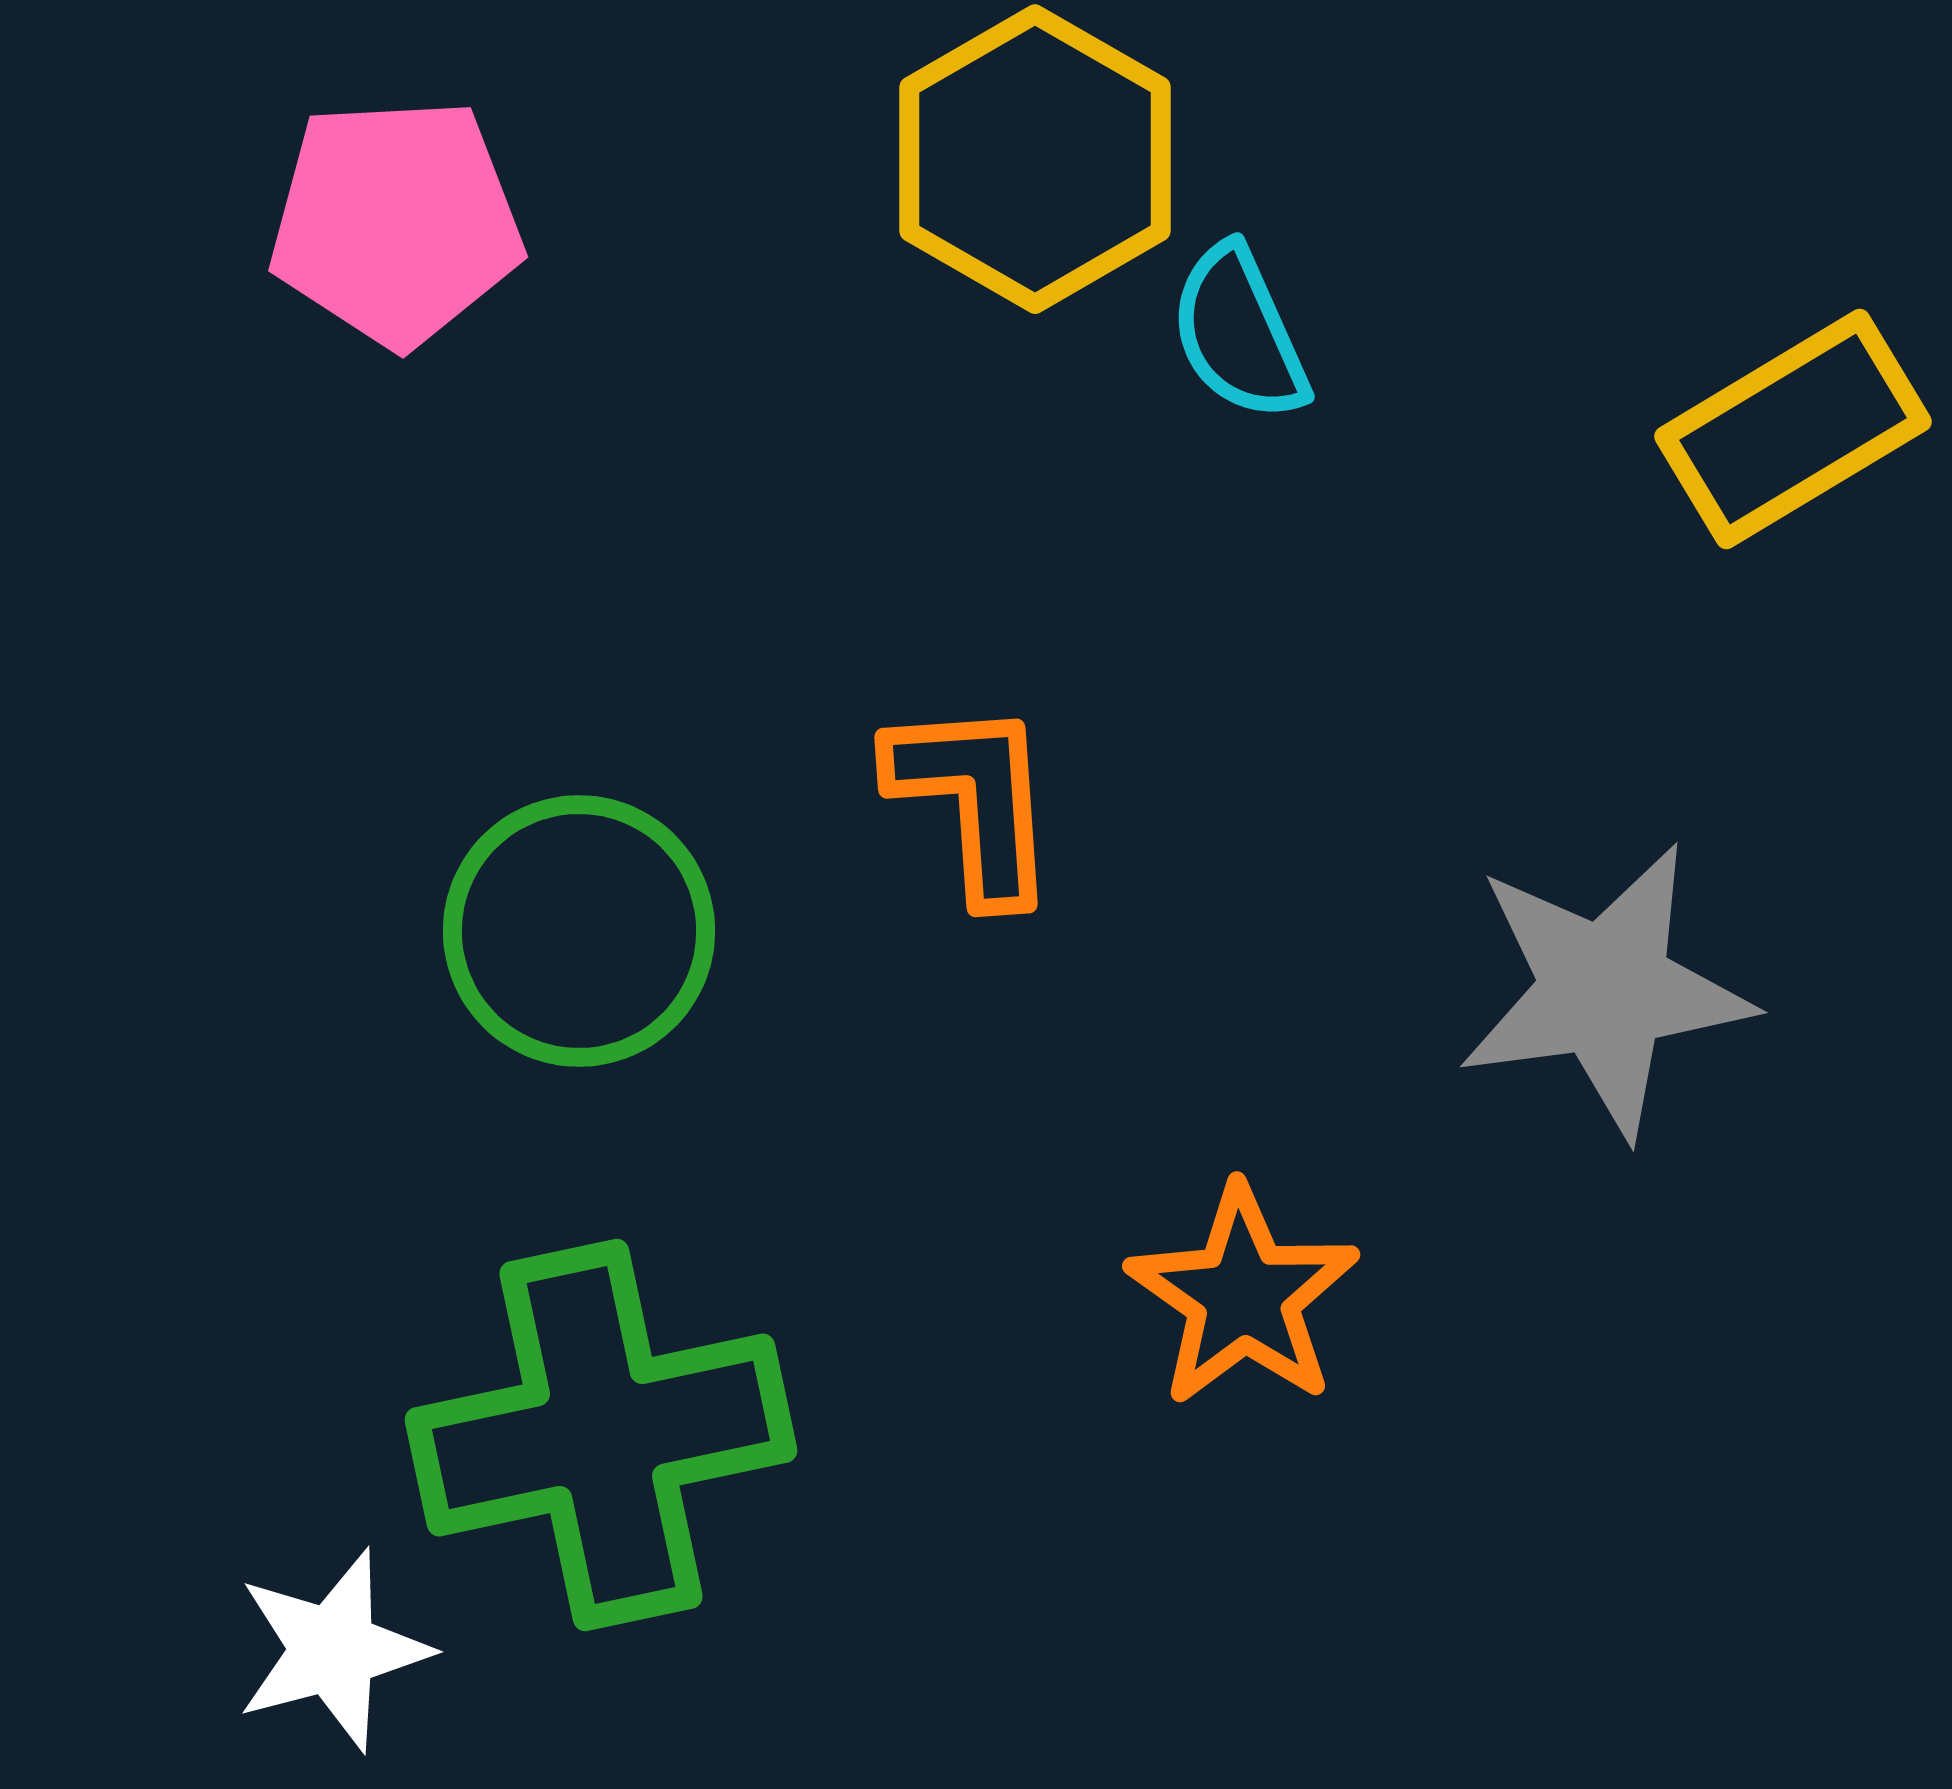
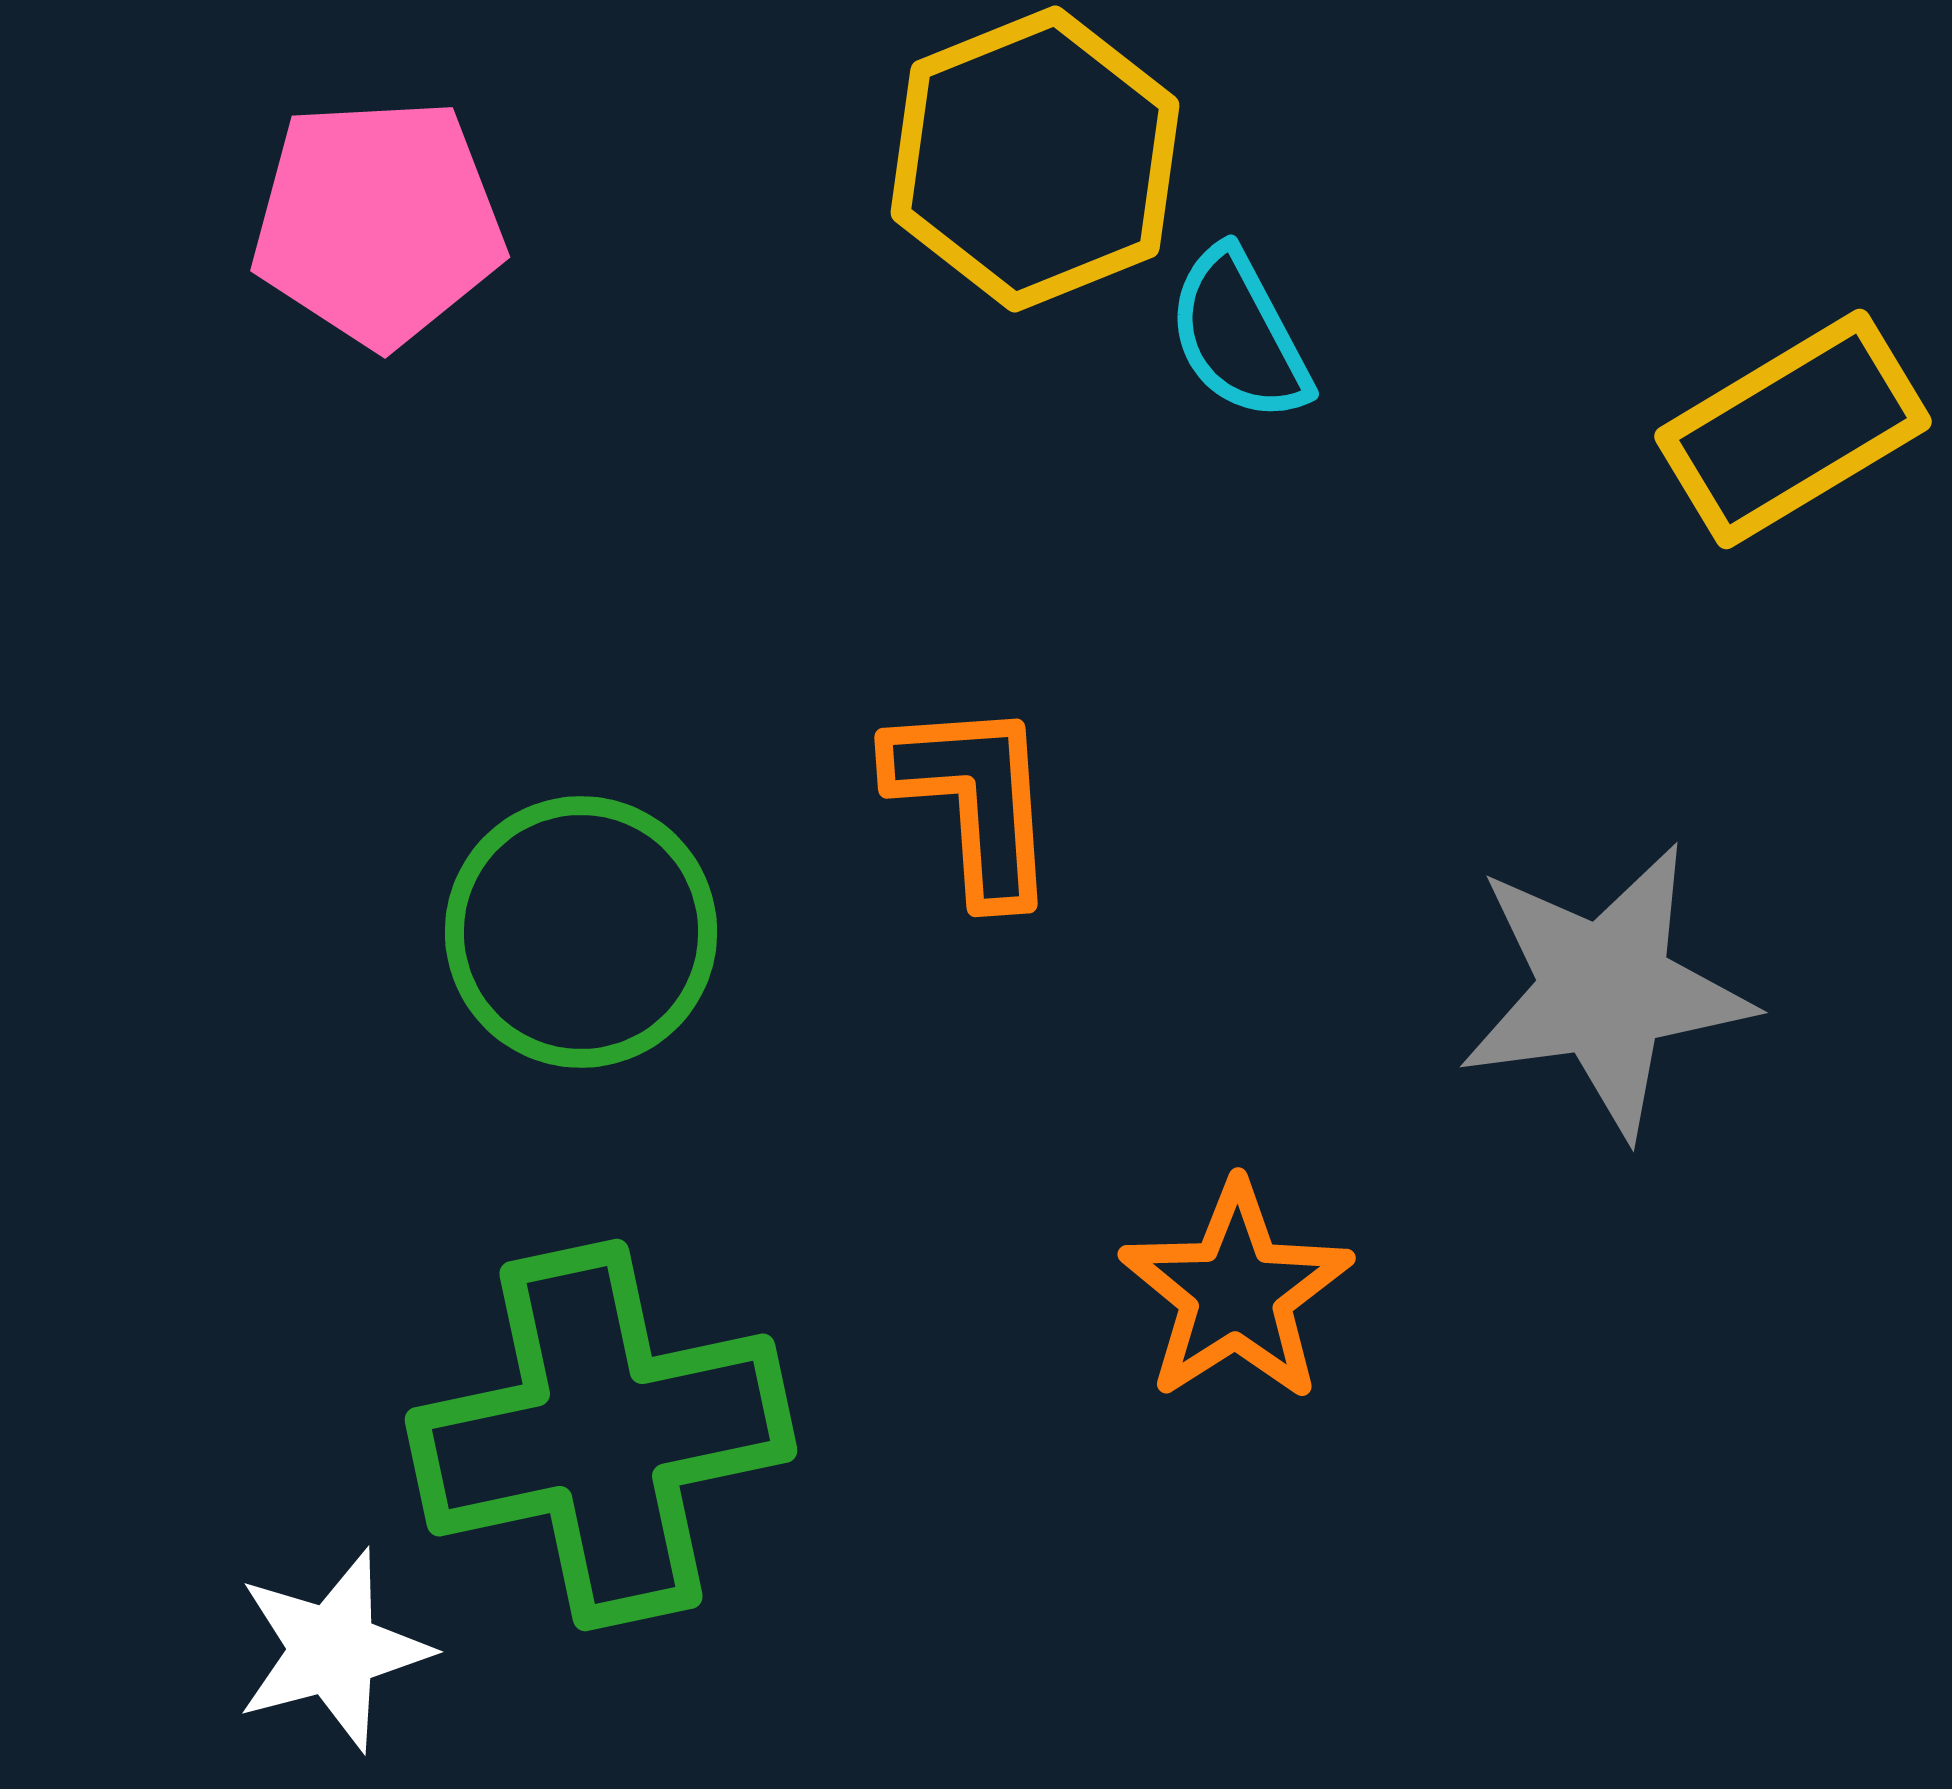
yellow hexagon: rotated 8 degrees clockwise
pink pentagon: moved 18 px left
cyan semicircle: moved 2 px down; rotated 4 degrees counterclockwise
green circle: moved 2 px right, 1 px down
orange star: moved 7 px left, 4 px up; rotated 4 degrees clockwise
